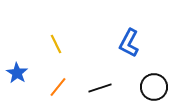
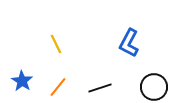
blue star: moved 5 px right, 8 px down
